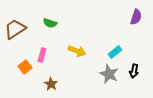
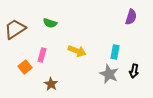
purple semicircle: moved 5 px left
cyan rectangle: rotated 40 degrees counterclockwise
